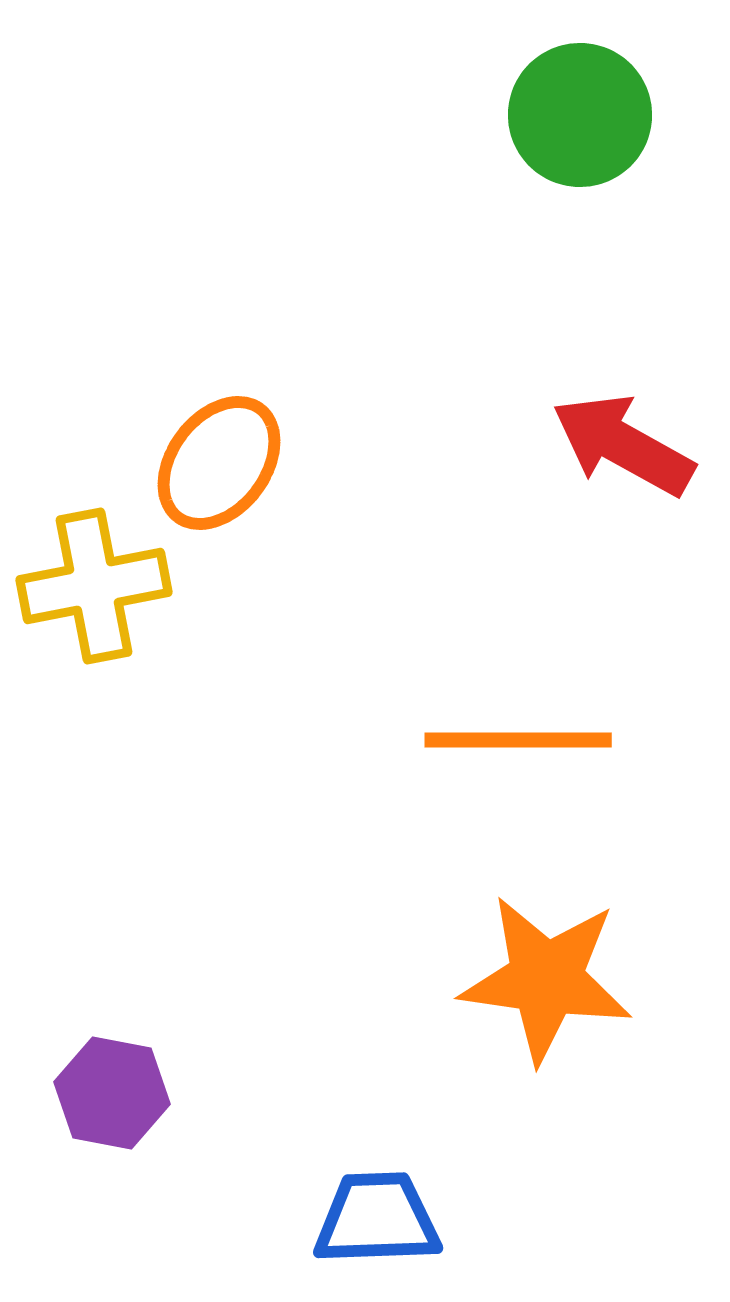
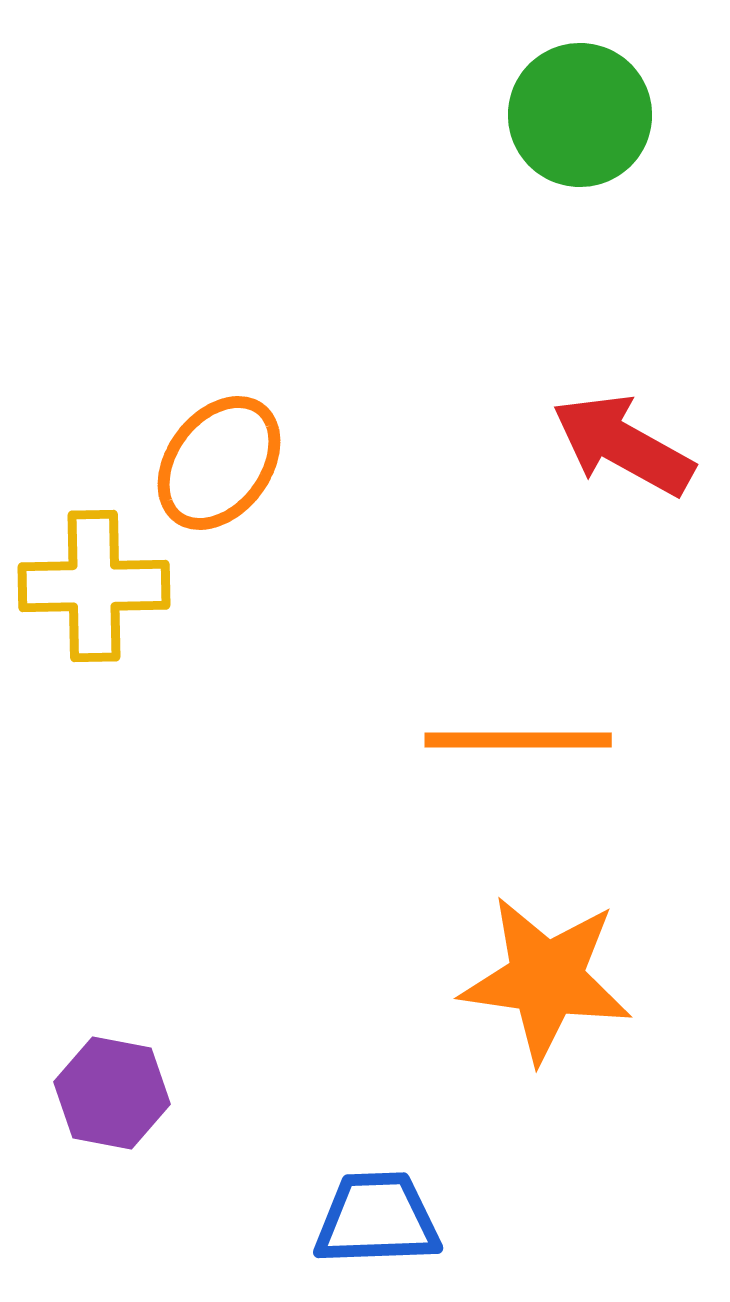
yellow cross: rotated 10 degrees clockwise
